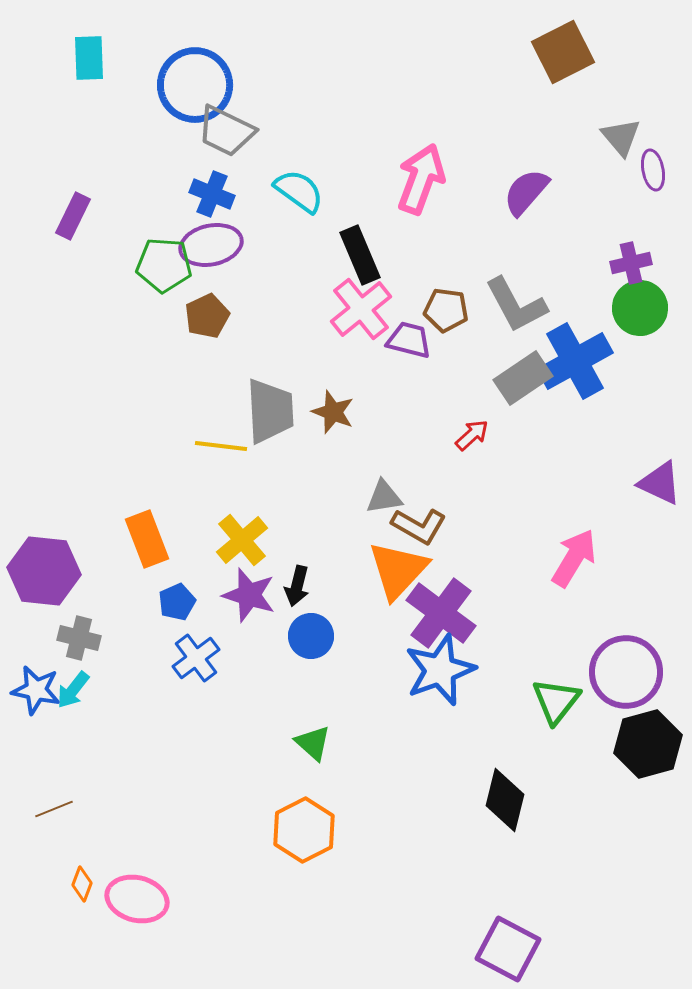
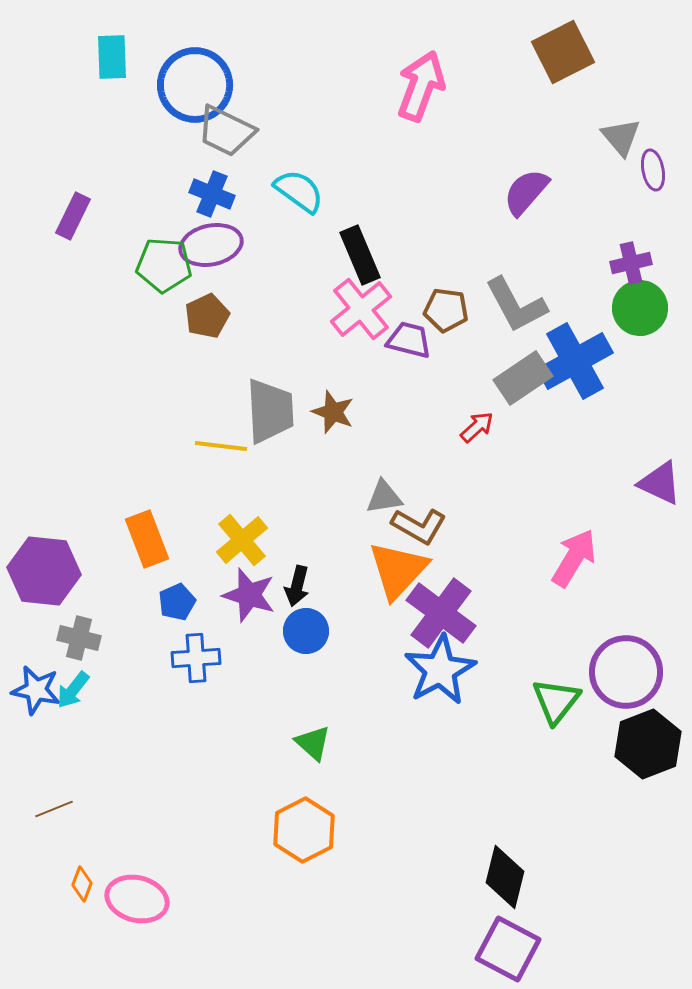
cyan rectangle at (89, 58): moved 23 px right, 1 px up
pink arrow at (421, 179): moved 93 px up
red arrow at (472, 435): moved 5 px right, 8 px up
blue circle at (311, 636): moved 5 px left, 5 px up
blue cross at (196, 658): rotated 33 degrees clockwise
blue star at (440, 670): rotated 8 degrees counterclockwise
black hexagon at (648, 744): rotated 6 degrees counterclockwise
black diamond at (505, 800): moved 77 px down
